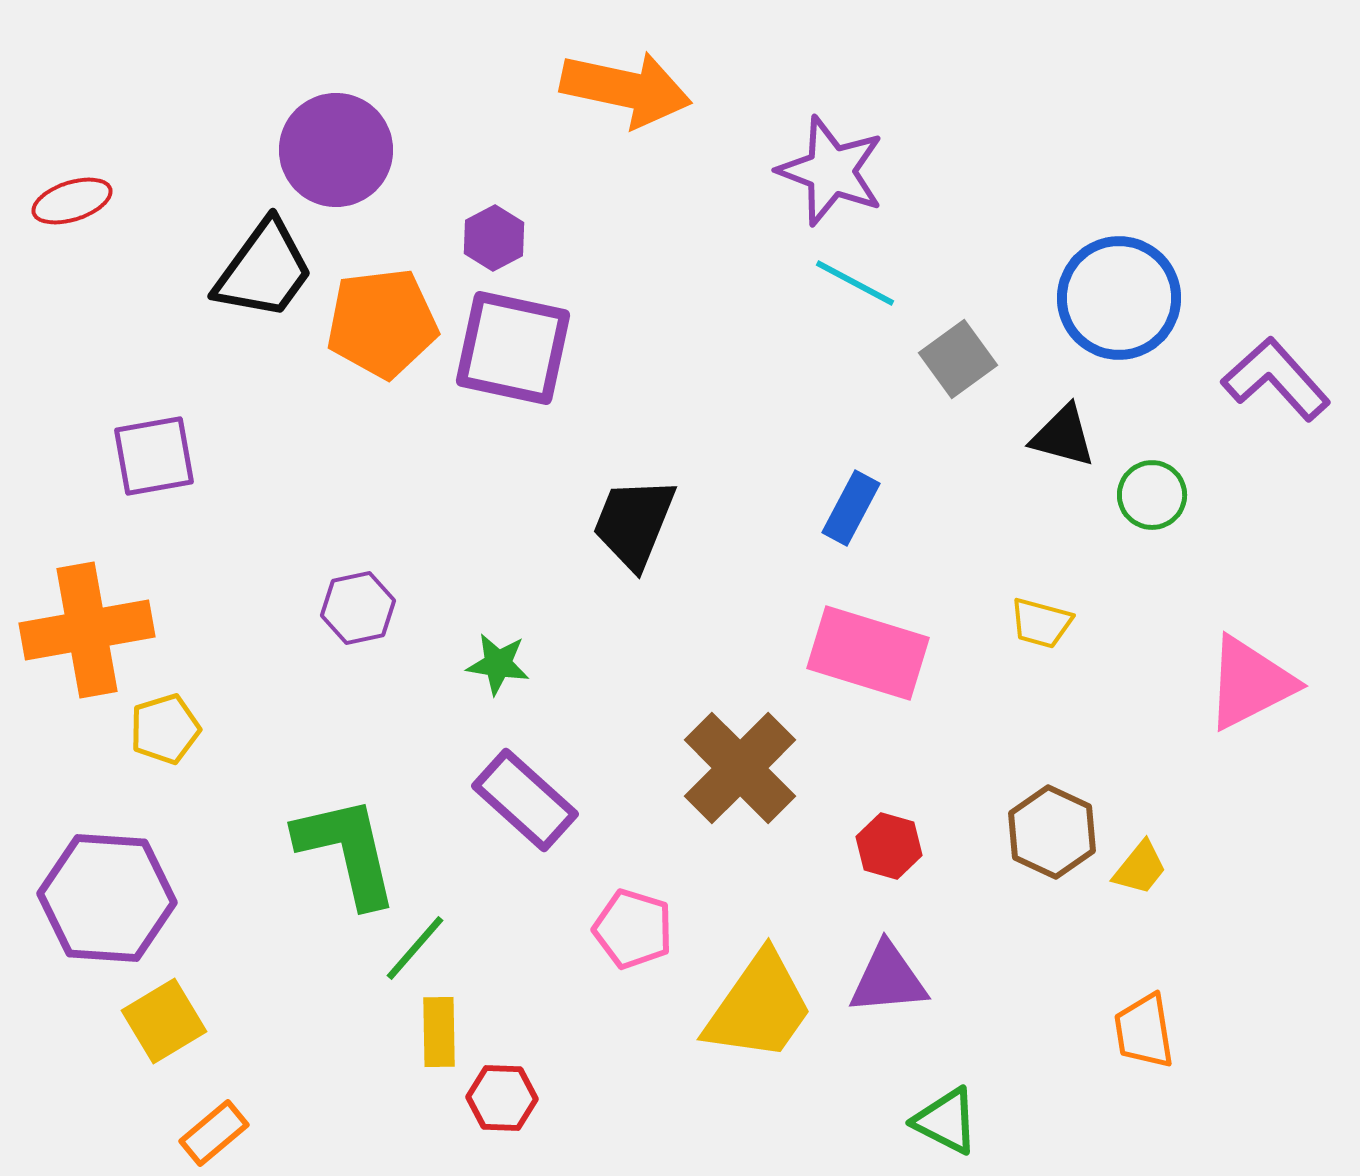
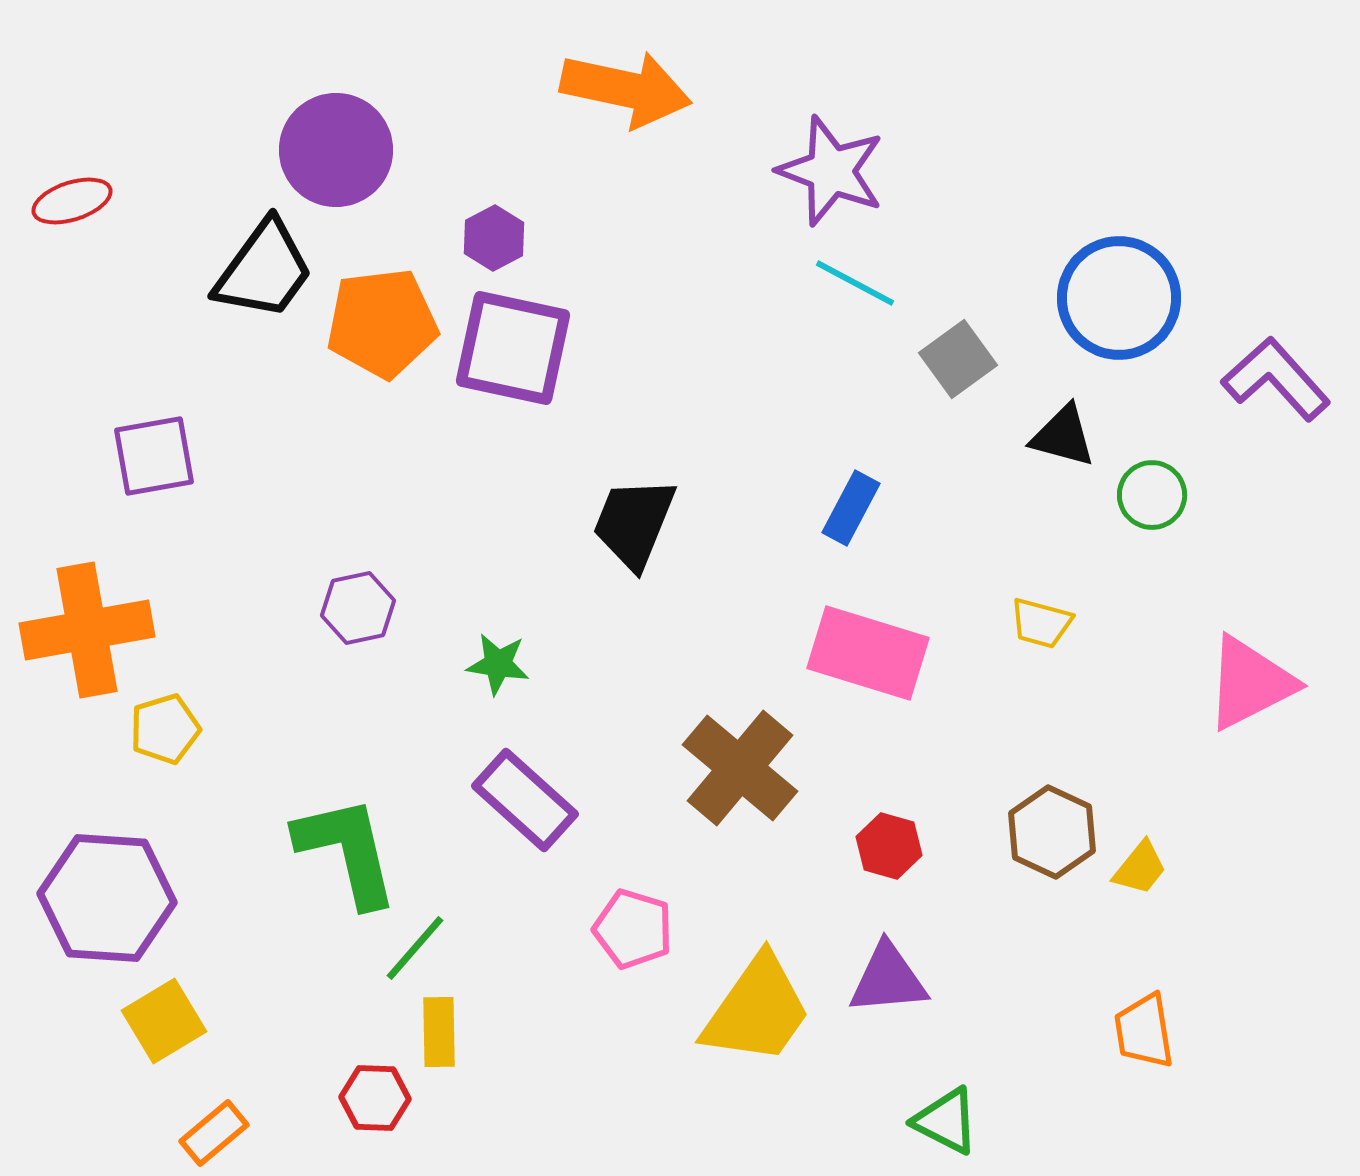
brown cross at (740, 768): rotated 5 degrees counterclockwise
yellow trapezoid at (759, 1007): moved 2 px left, 3 px down
red hexagon at (502, 1098): moved 127 px left
